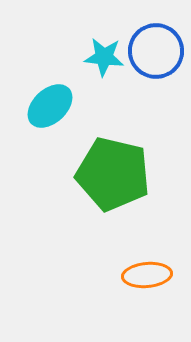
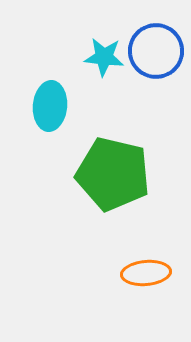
cyan ellipse: rotated 42 degrees counterclockwise
orange ellipse: moved 1 px left, 2 px up
